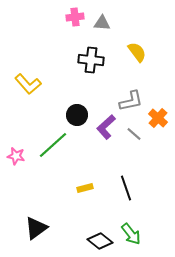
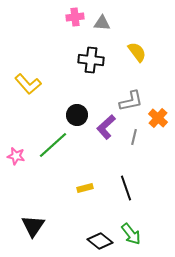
gray line: moved 3 px down; rotated 63 degrees clockwise
black triangle: moved 3 px left, 2 px up; rotated 20 degrees counterclockwise
